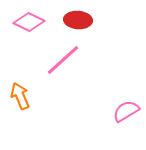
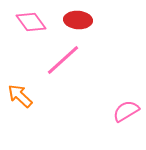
pink diamond: moved 2 px right; rotated 28 degrees clockwise
orange arrow: rotated 24 degrees counterclockwise
